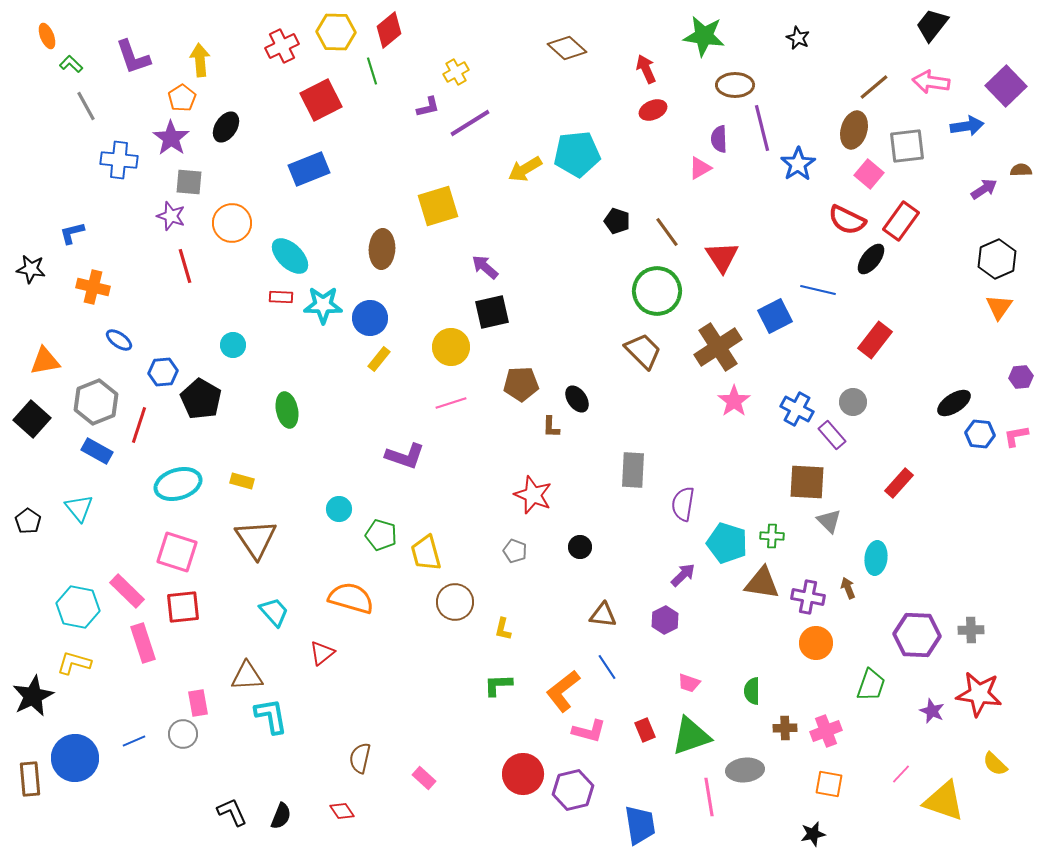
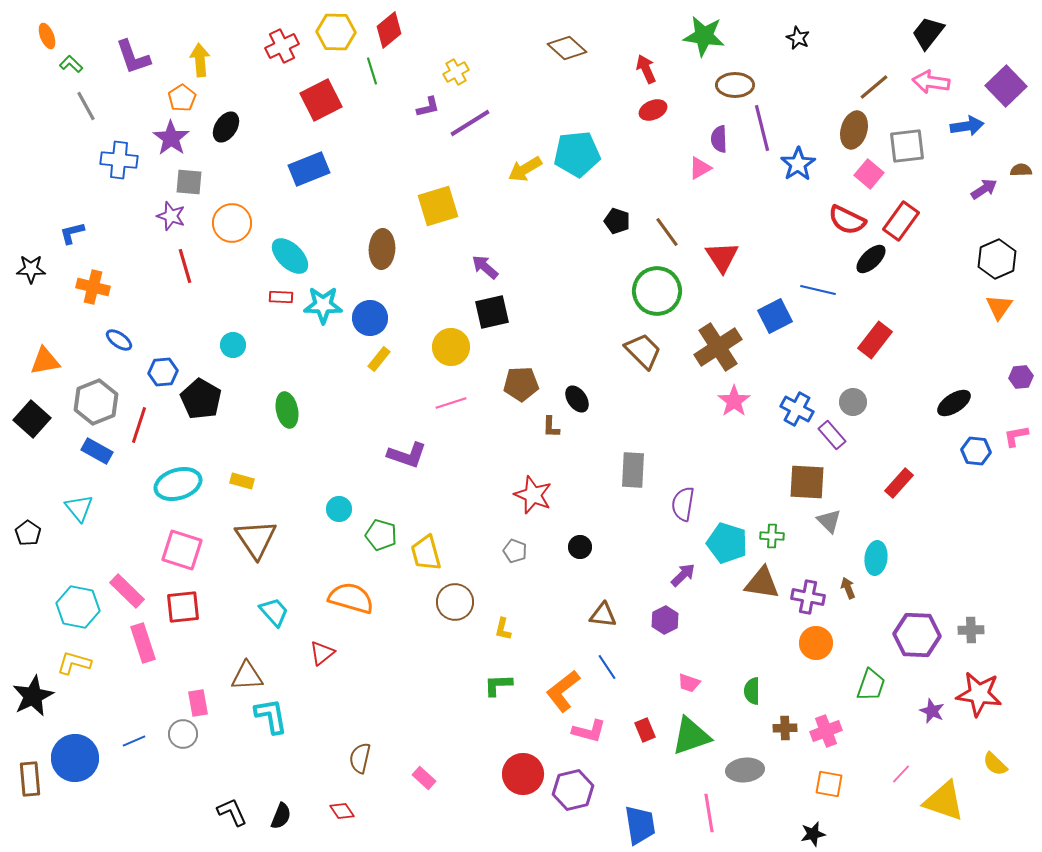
black trapezoid at (932, 25): moved 4 px left, 8 px down
black ellipse at (871, 259): rotated 8 degrees clockwise
black star at (31, 269): rotated 8 degrees counterclockwise
blue hexagon at (980, 434): moved 4 px left, 17 px down
purple L-shape at (405, 456): moved 2 px right, 1 px up
black pentagon at (28, 521): moved 12 px down
pink square at (177, 552): moved 5 px right, 2 px up
pink line at (709, 797): moved 16 px down
